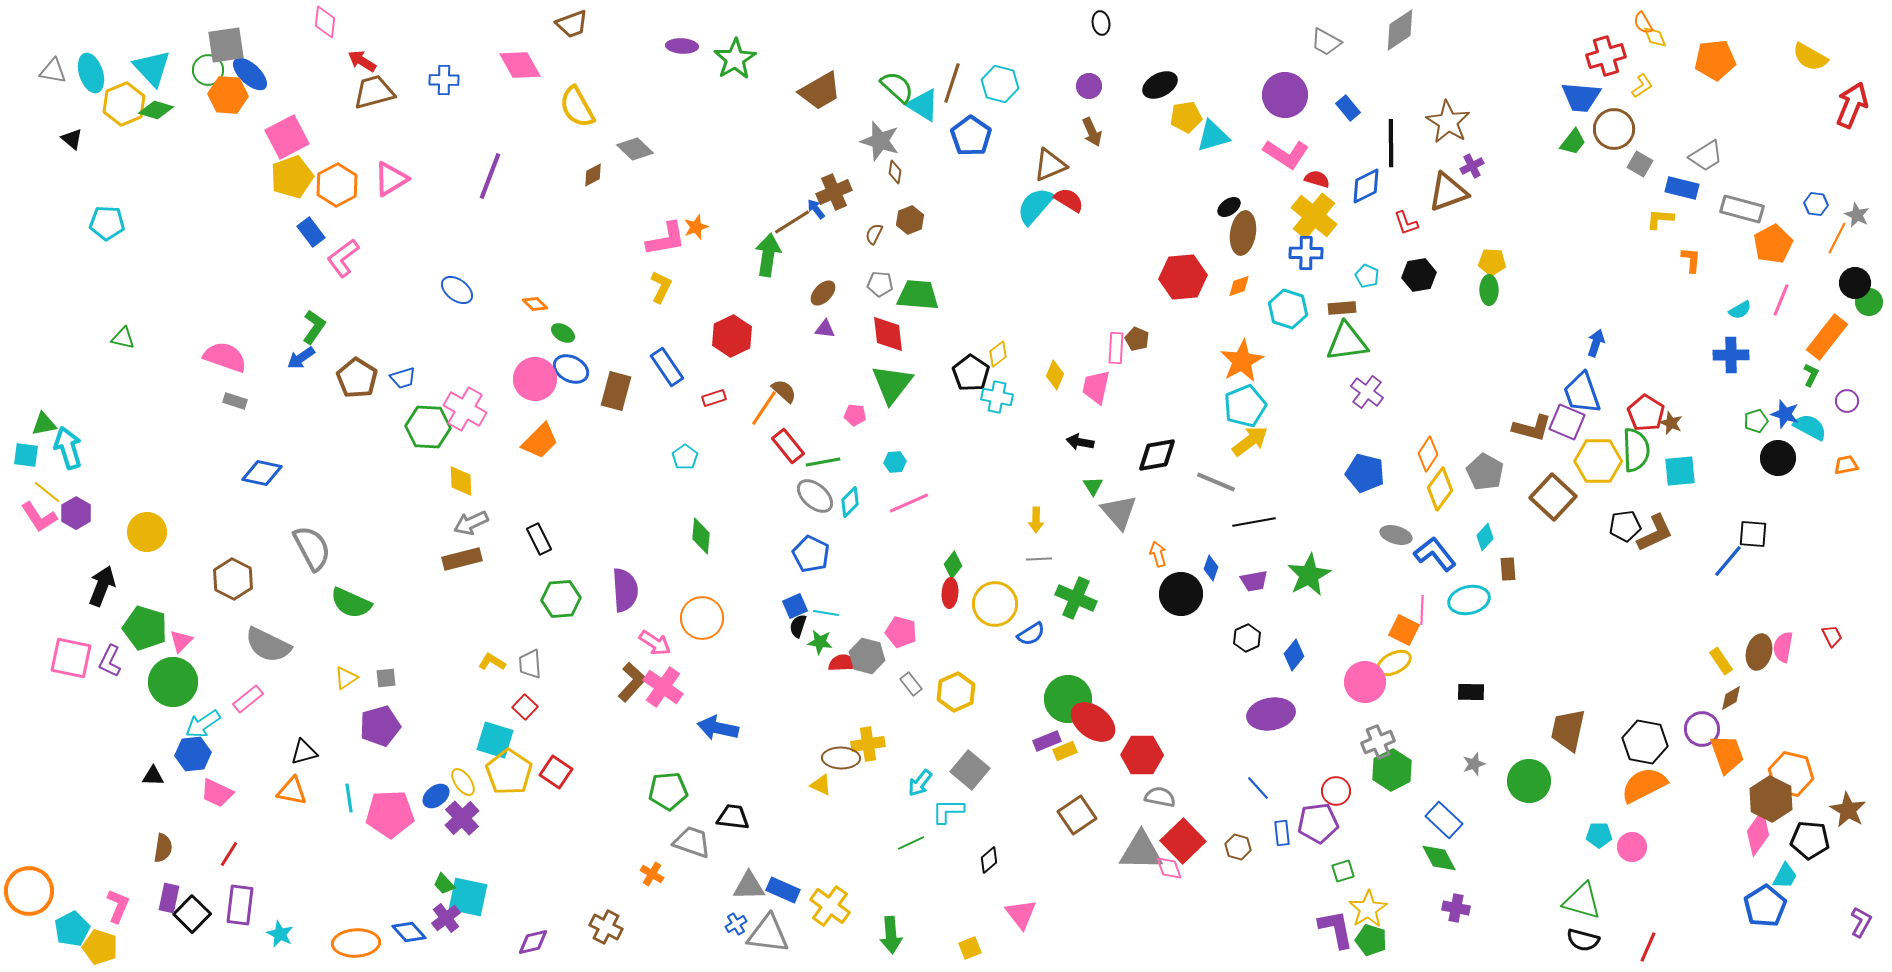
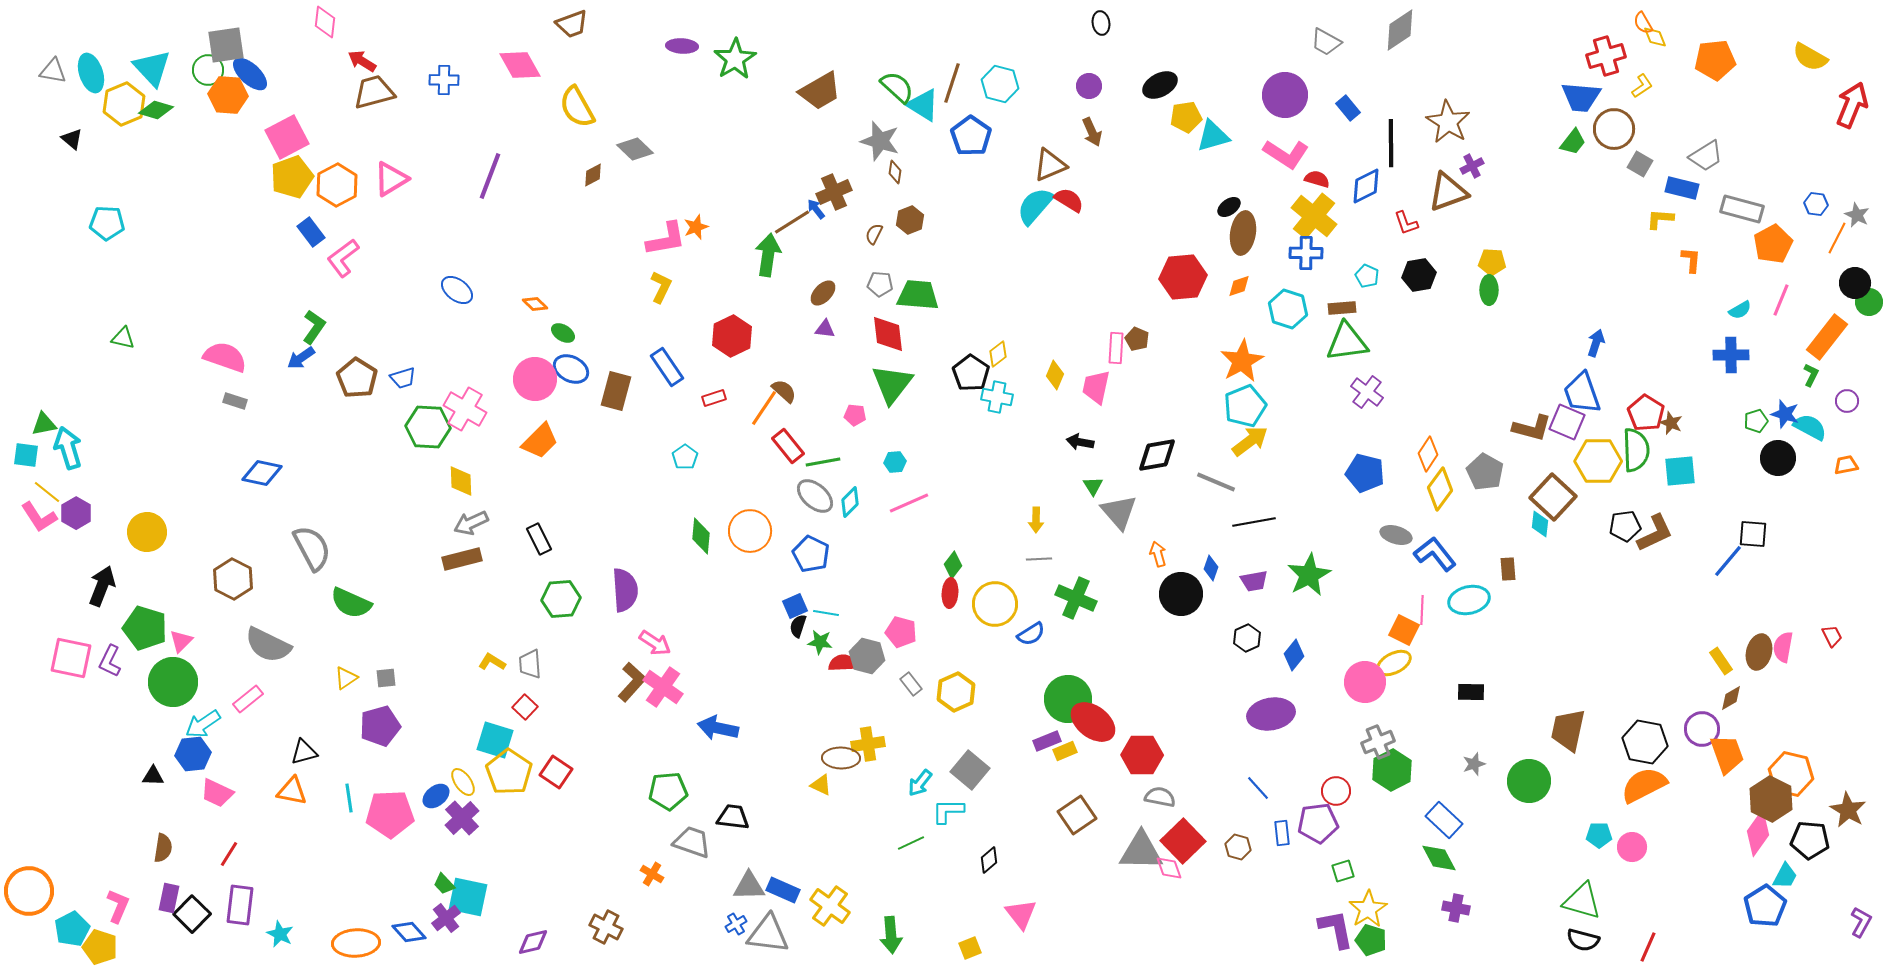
cyan diamond at (1485, 537): moved 55 px right, 13 px up; rotated 36 degrees counterclockwise
orange circle at (702, 618): moved 48 px right, 87 px up
